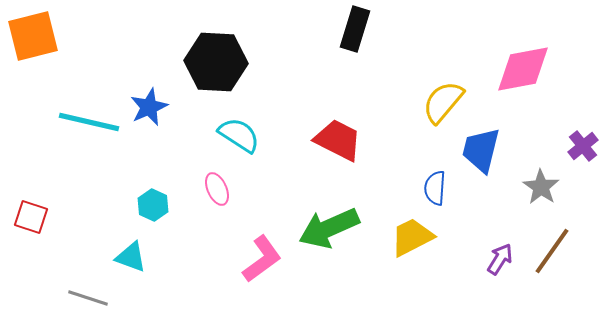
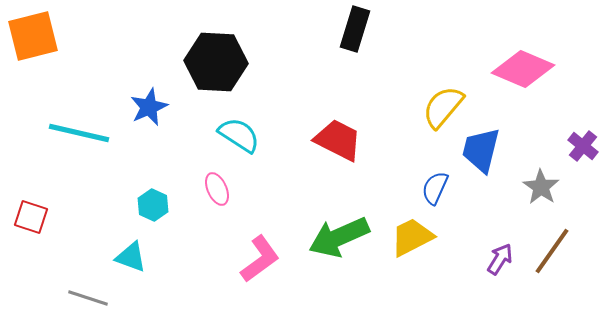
pink diamond: rotated 34 degrees clockwise
yellow semicircle: moved 5 px down
cyan line: moved 10 px left, 11 px down
purple cross: rotated 12 degrees counterclockwise
blue semicircle: rotated 20 degrees clockwise
green arrow: moved 10 px right, 9 px down
pink L-shape: moved 2 px left
